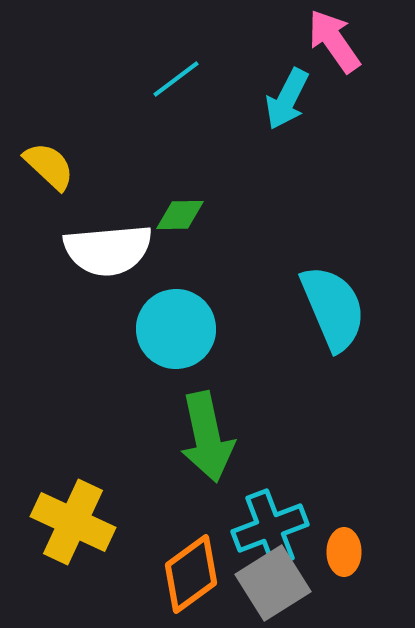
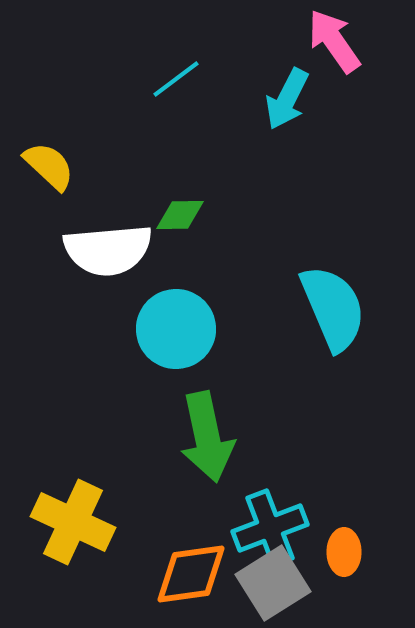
orange diamond: rotated 28 degrees clockwise
